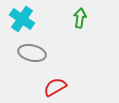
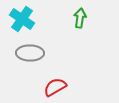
gray ellipse: moved 2 px left; rotated 12 degrees counterclockwise
